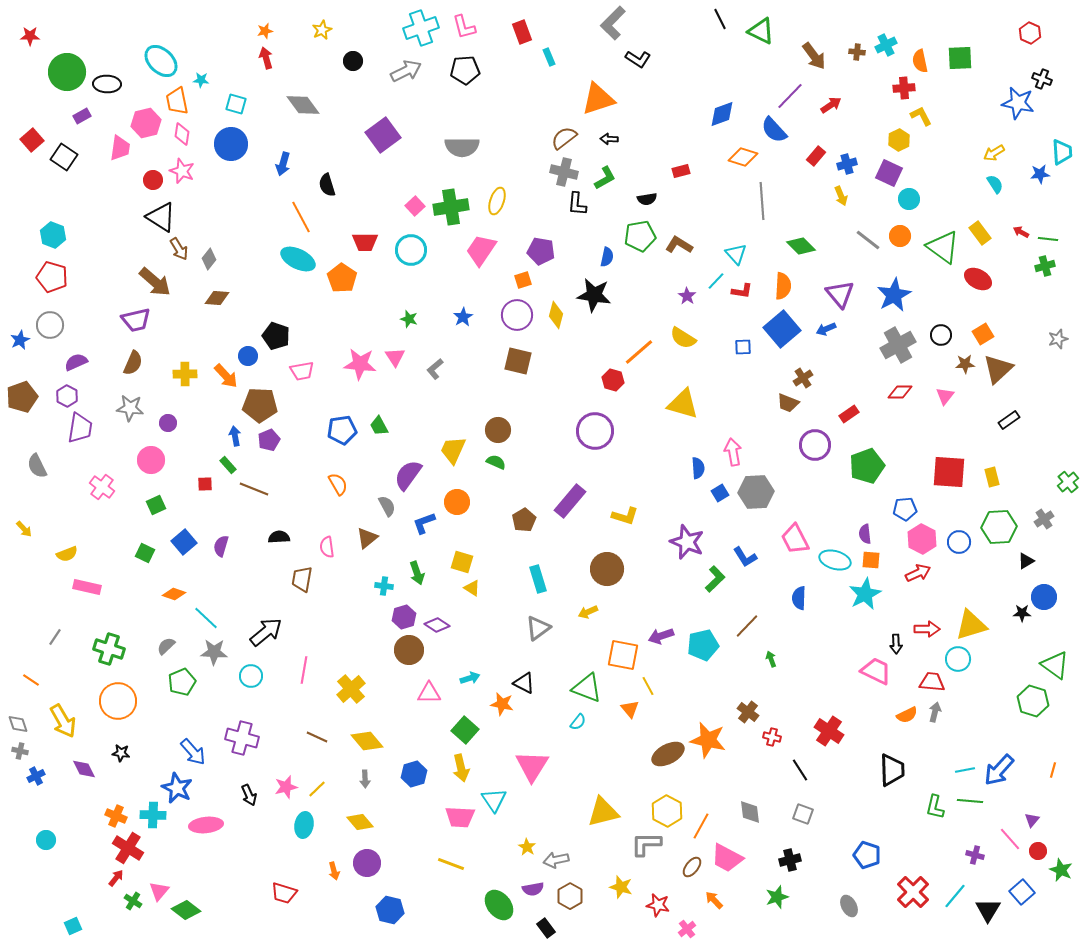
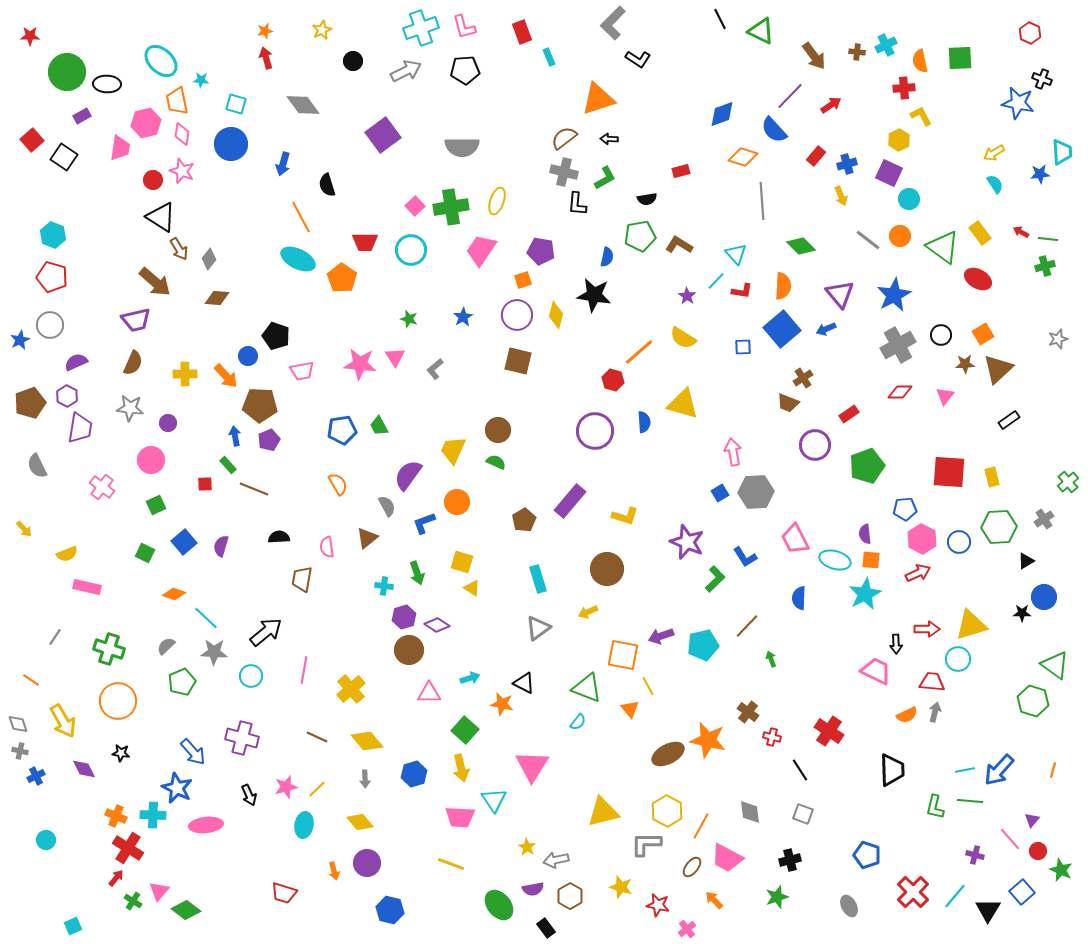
brown pentagon at (22, 397): moved 8 px right, 6 px down
blue semicircle at (698, 468): moved 54 px left, 46 px up
